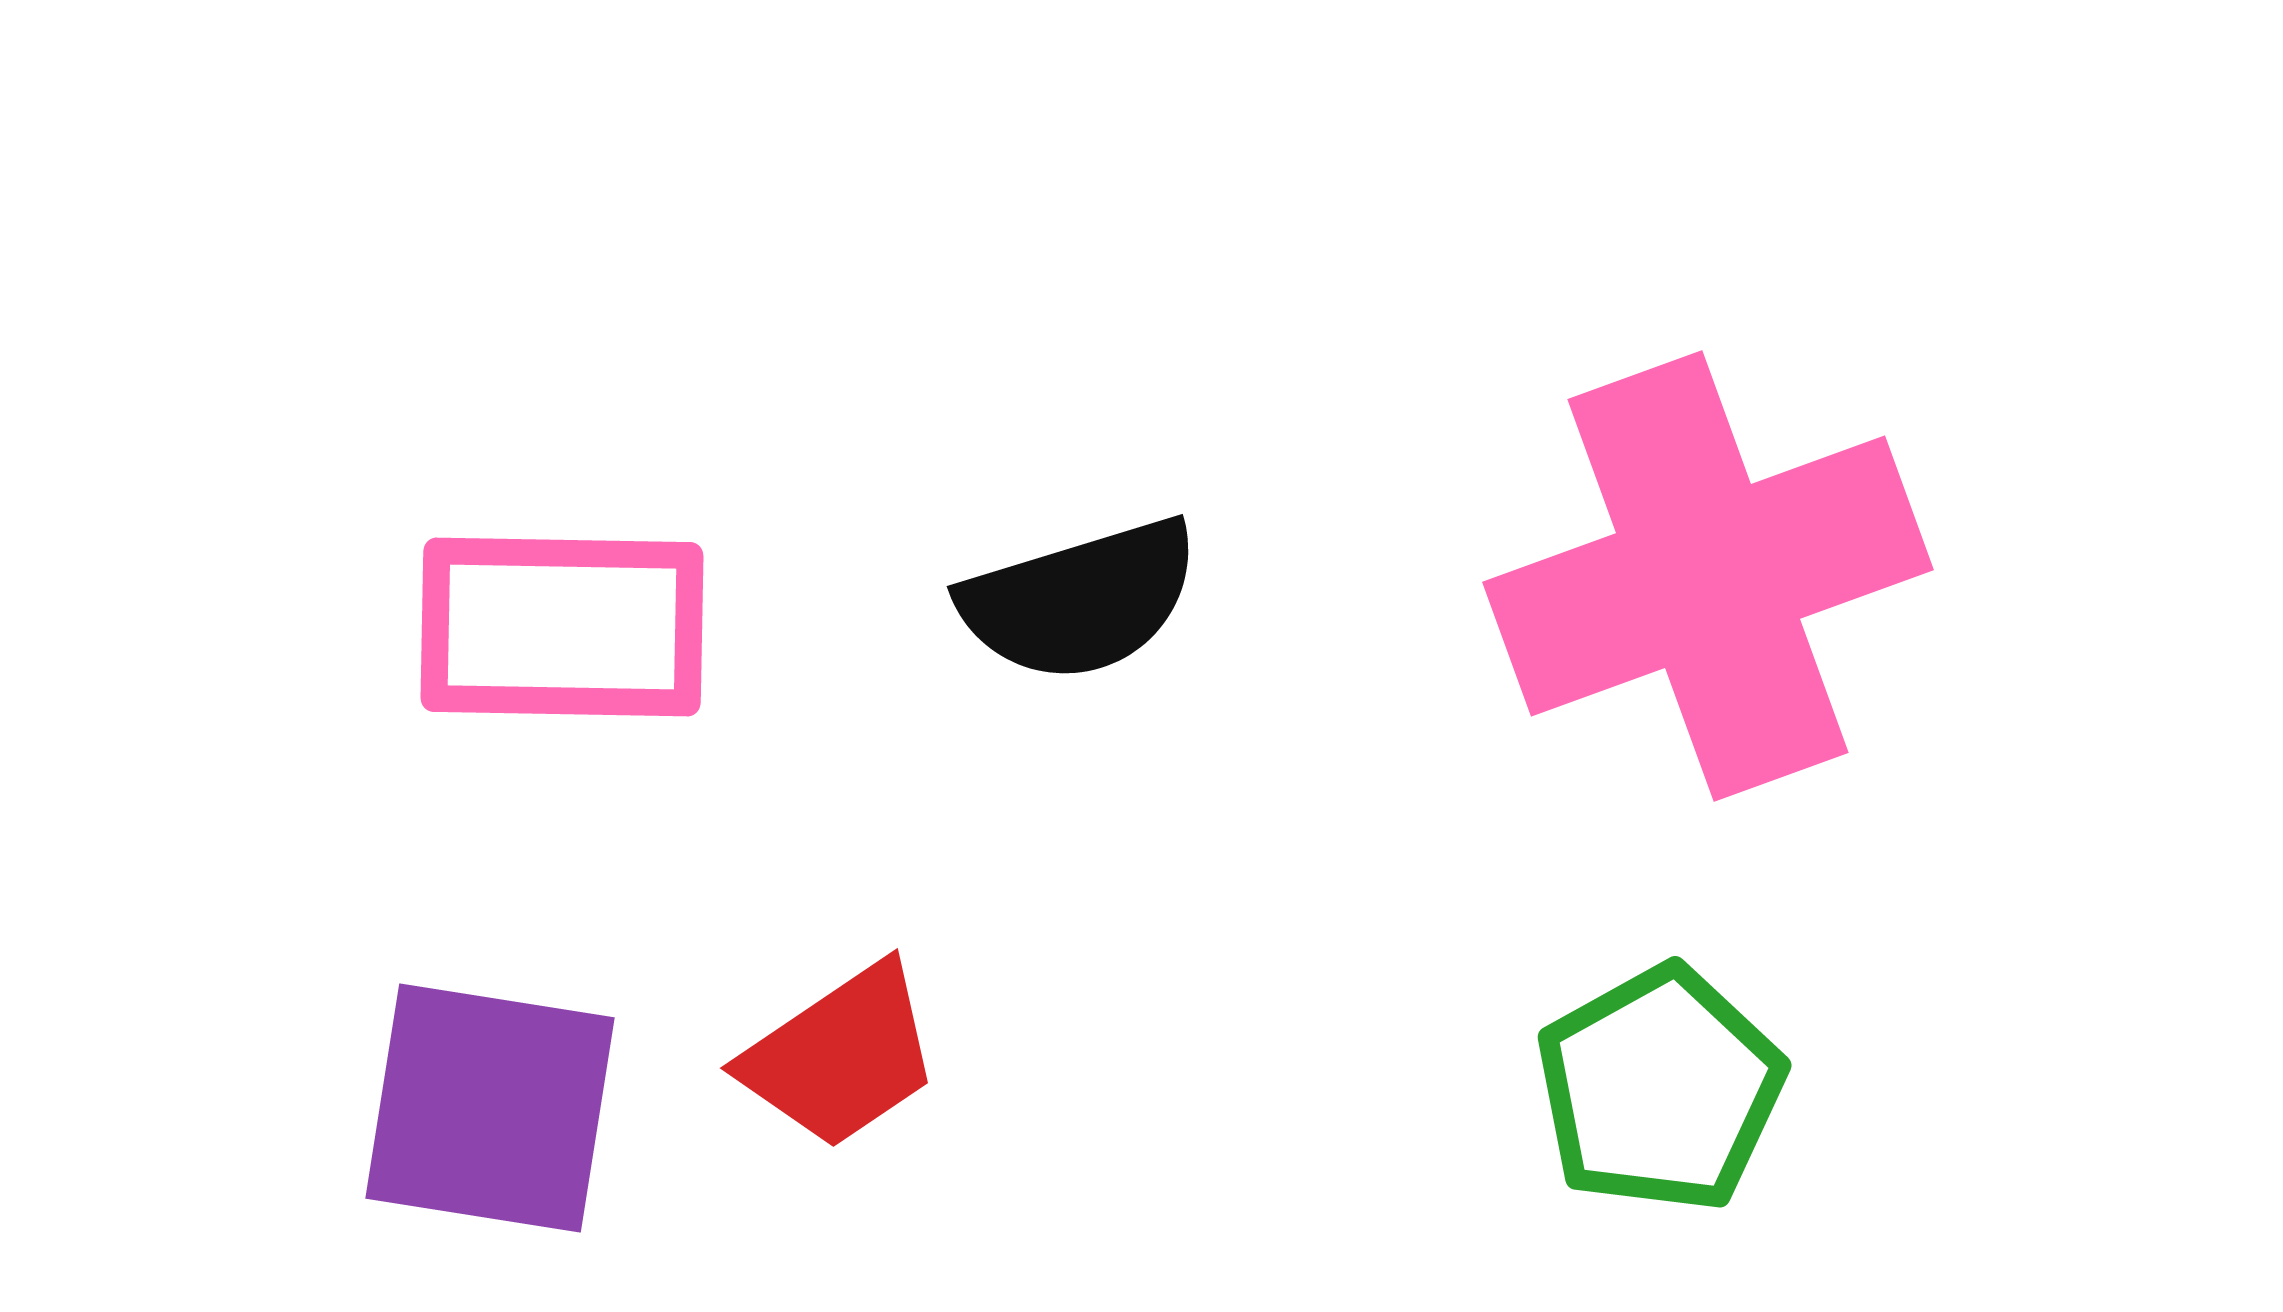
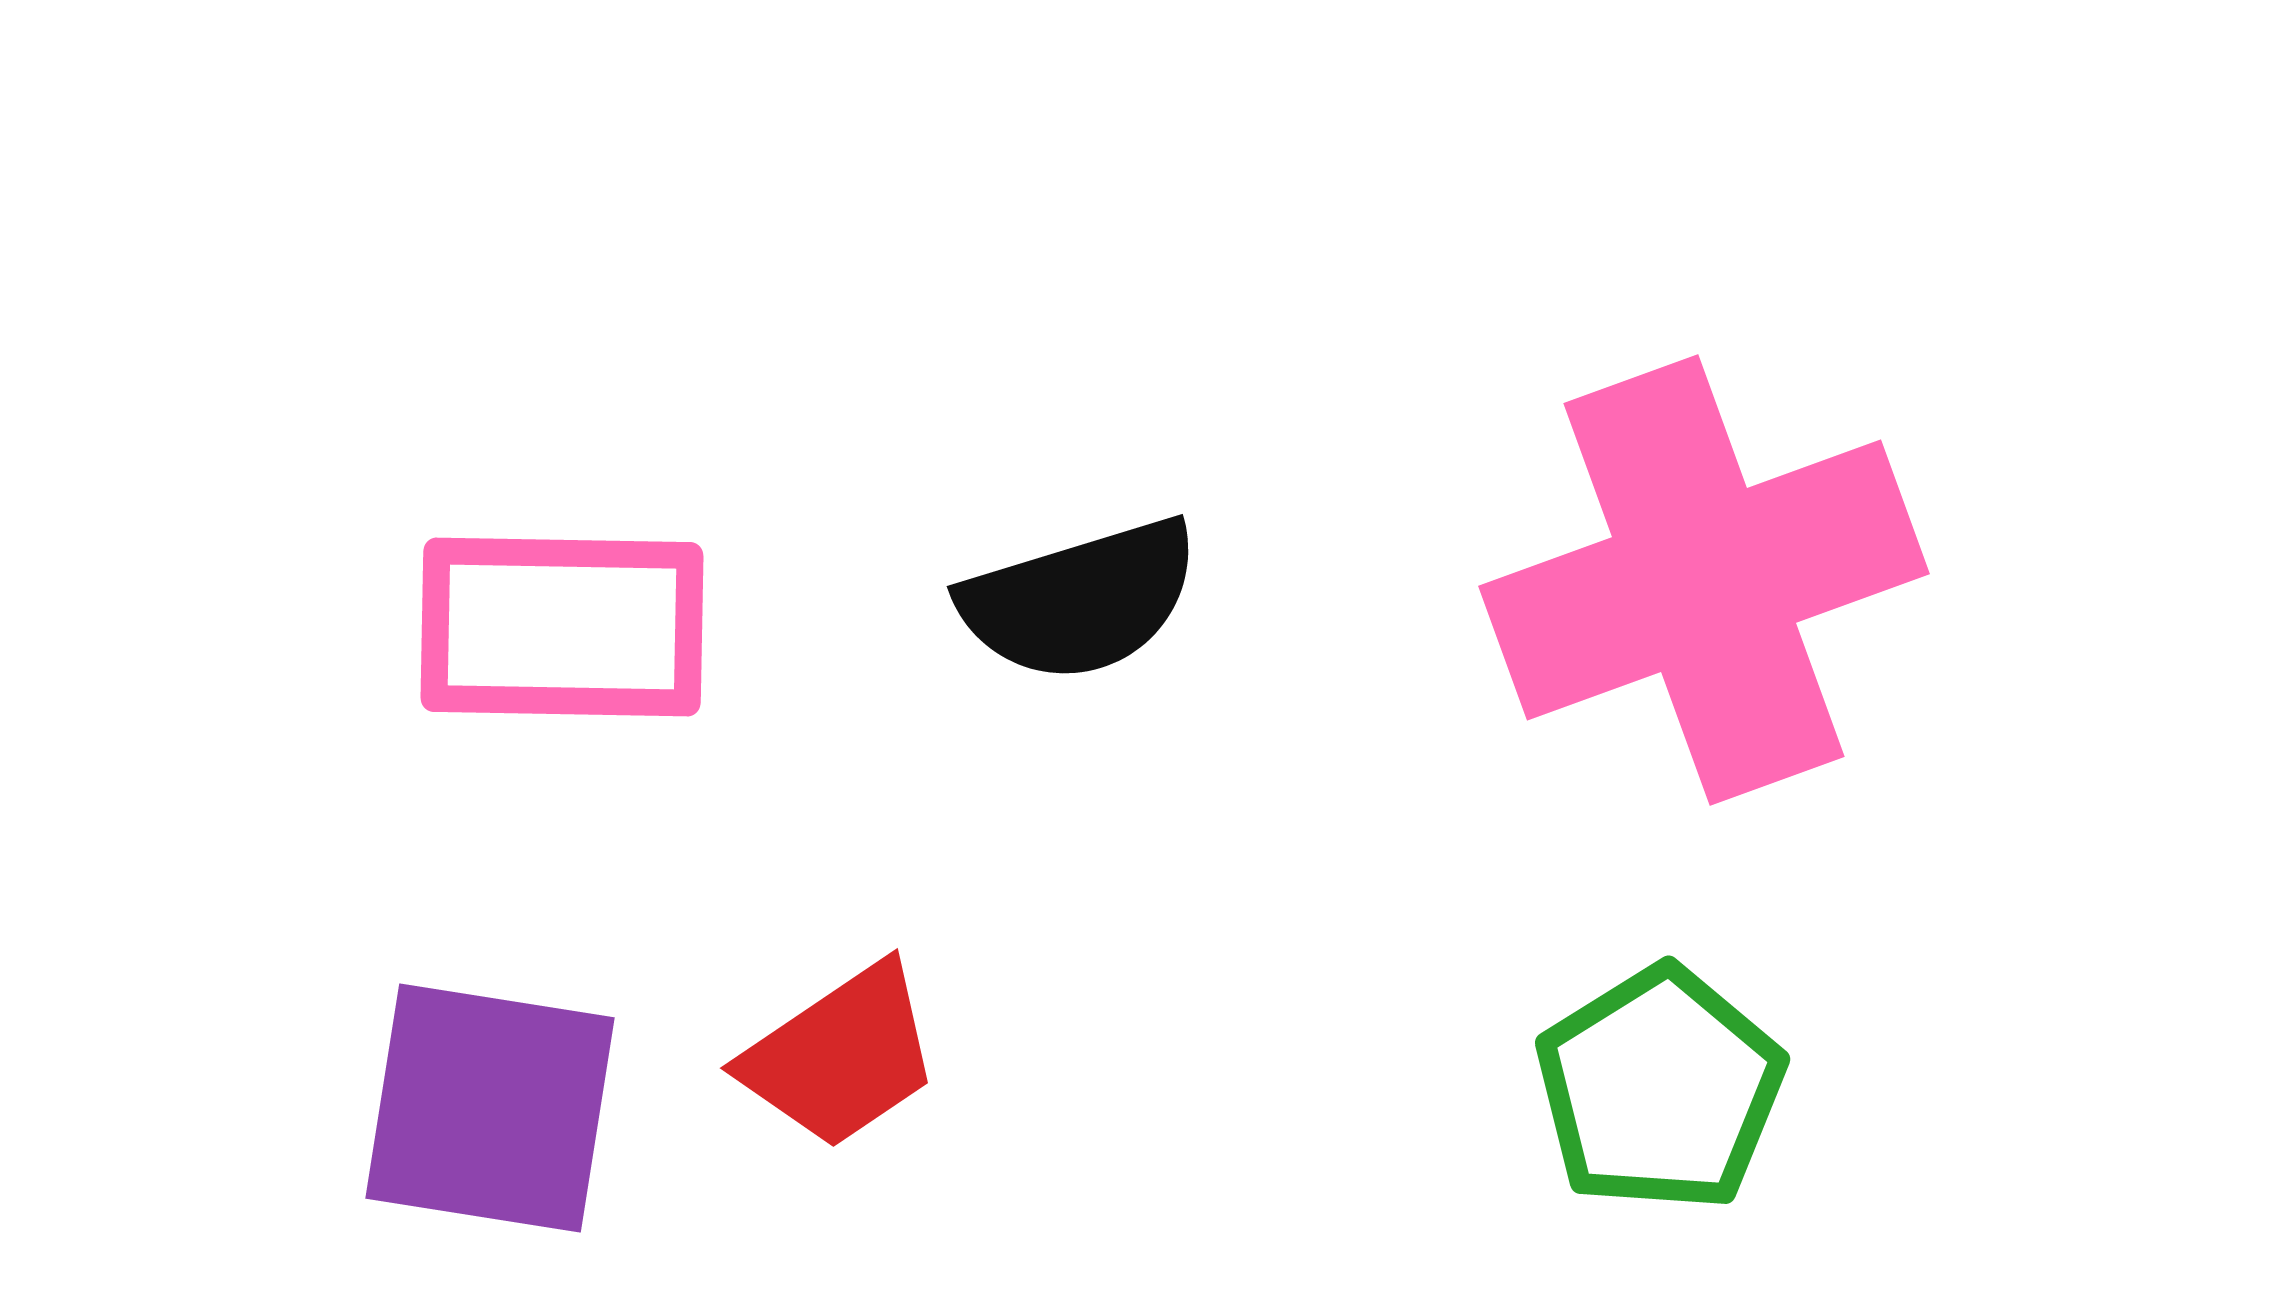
pink cross: moved 4 px left, 4 px down
green pentagon: rotated 3 degrees counterclockwise
